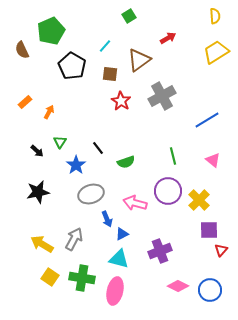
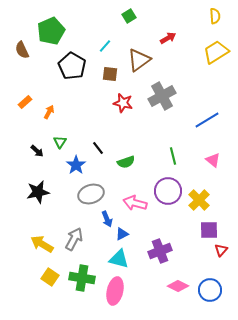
red star: moved 2 px right, 2 px down; rotated 18 degrees counterclockwise
